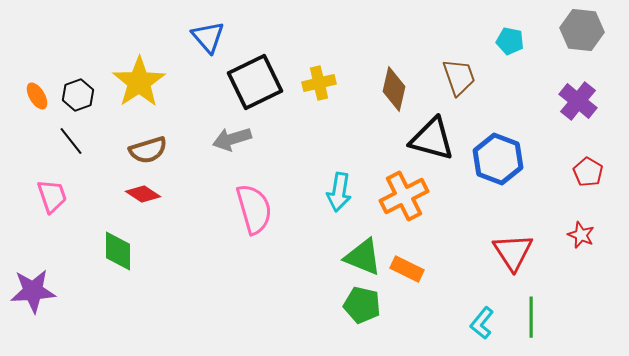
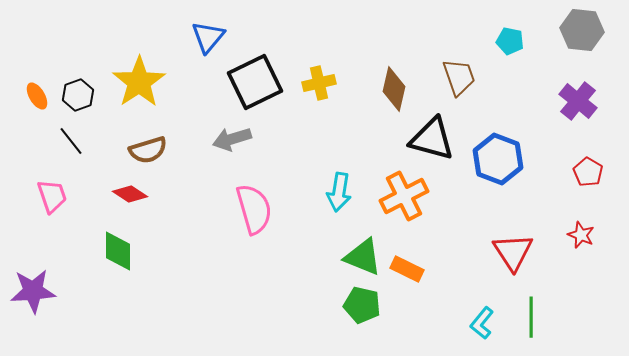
blue triangle: rotated 21 degrees clockwise
red diamond: moved 13 px left
